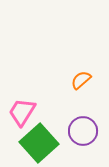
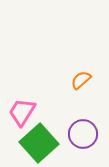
purple circle: moved 3 px down
